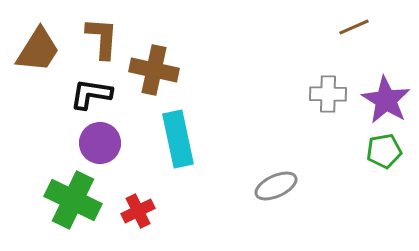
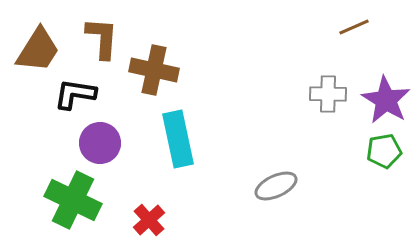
black L-shape: moved 16 px left
red cross: moved 11 px right, 9 px down; rotated 16 degrees counterclockwise
